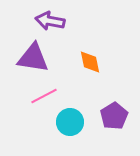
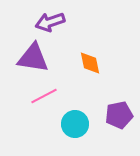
purple arrow: moved 1 px down; rotated 28 degrees counterclockwise
orange diamond: moved 1 px down
purple pentagon: moved 5 px right, 1 px up; rotated 20 degrees clockwise
cyan circle: moved 5 px right, 2 px down
